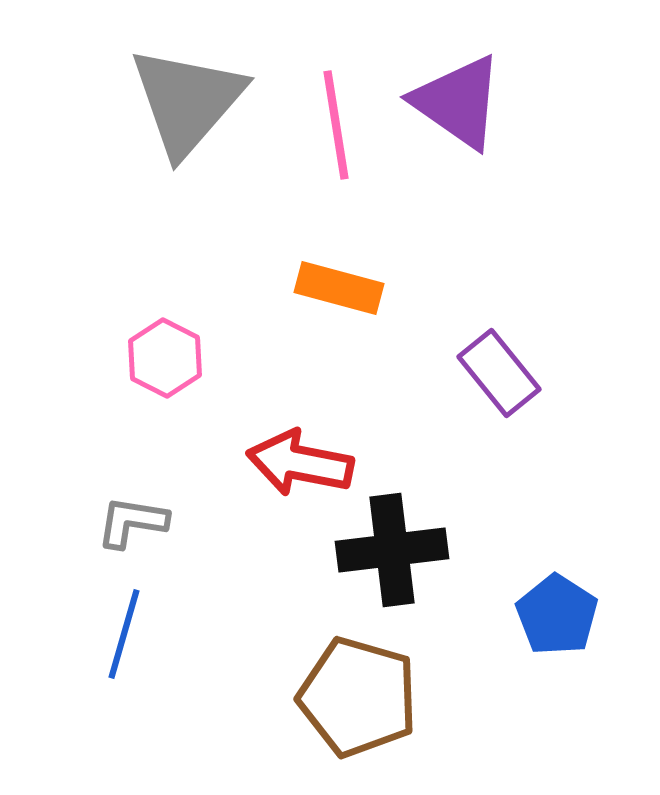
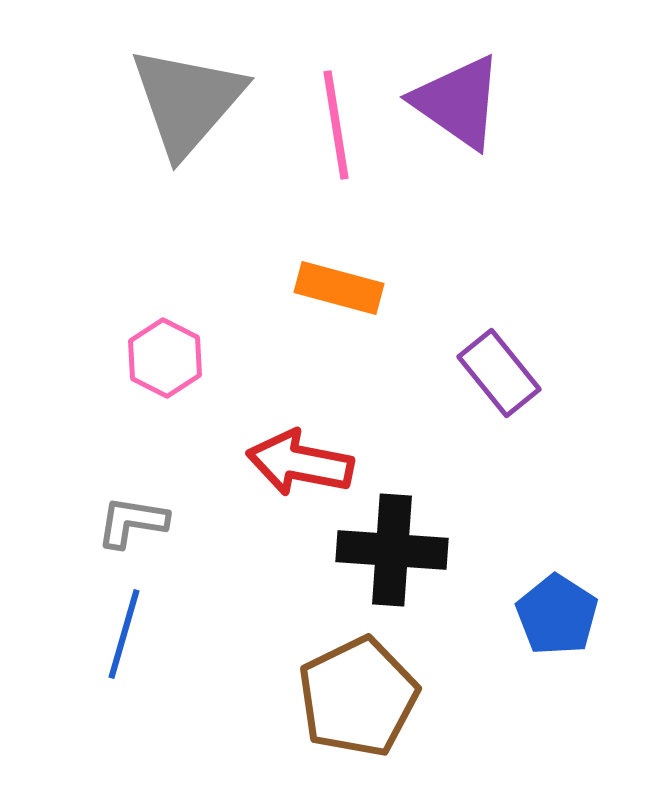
black cross: rotated 11 degrees clockwise
brown pentagon: rotated 30 degrees clockwise
